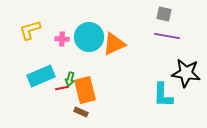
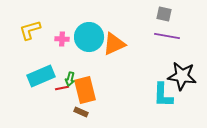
black star: moved 4 px left, 3 px down
